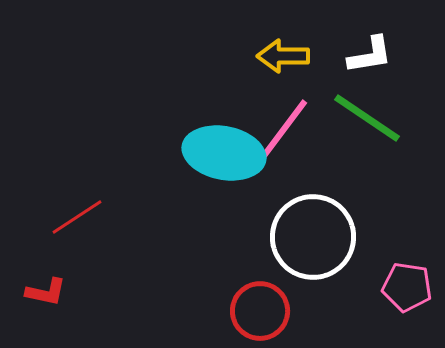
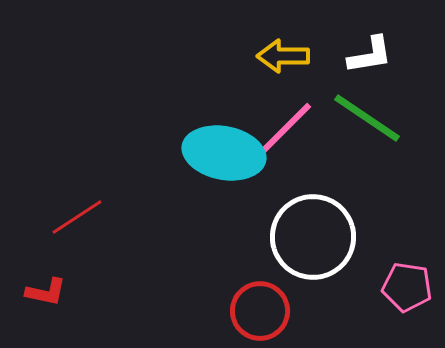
pink line: rotated 8 degrees clockwise
